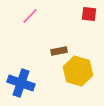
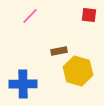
red square: moved 1 px down
blue cross: moved 2 px right, 1 px down; rotated 20 degrees counterclockwise
